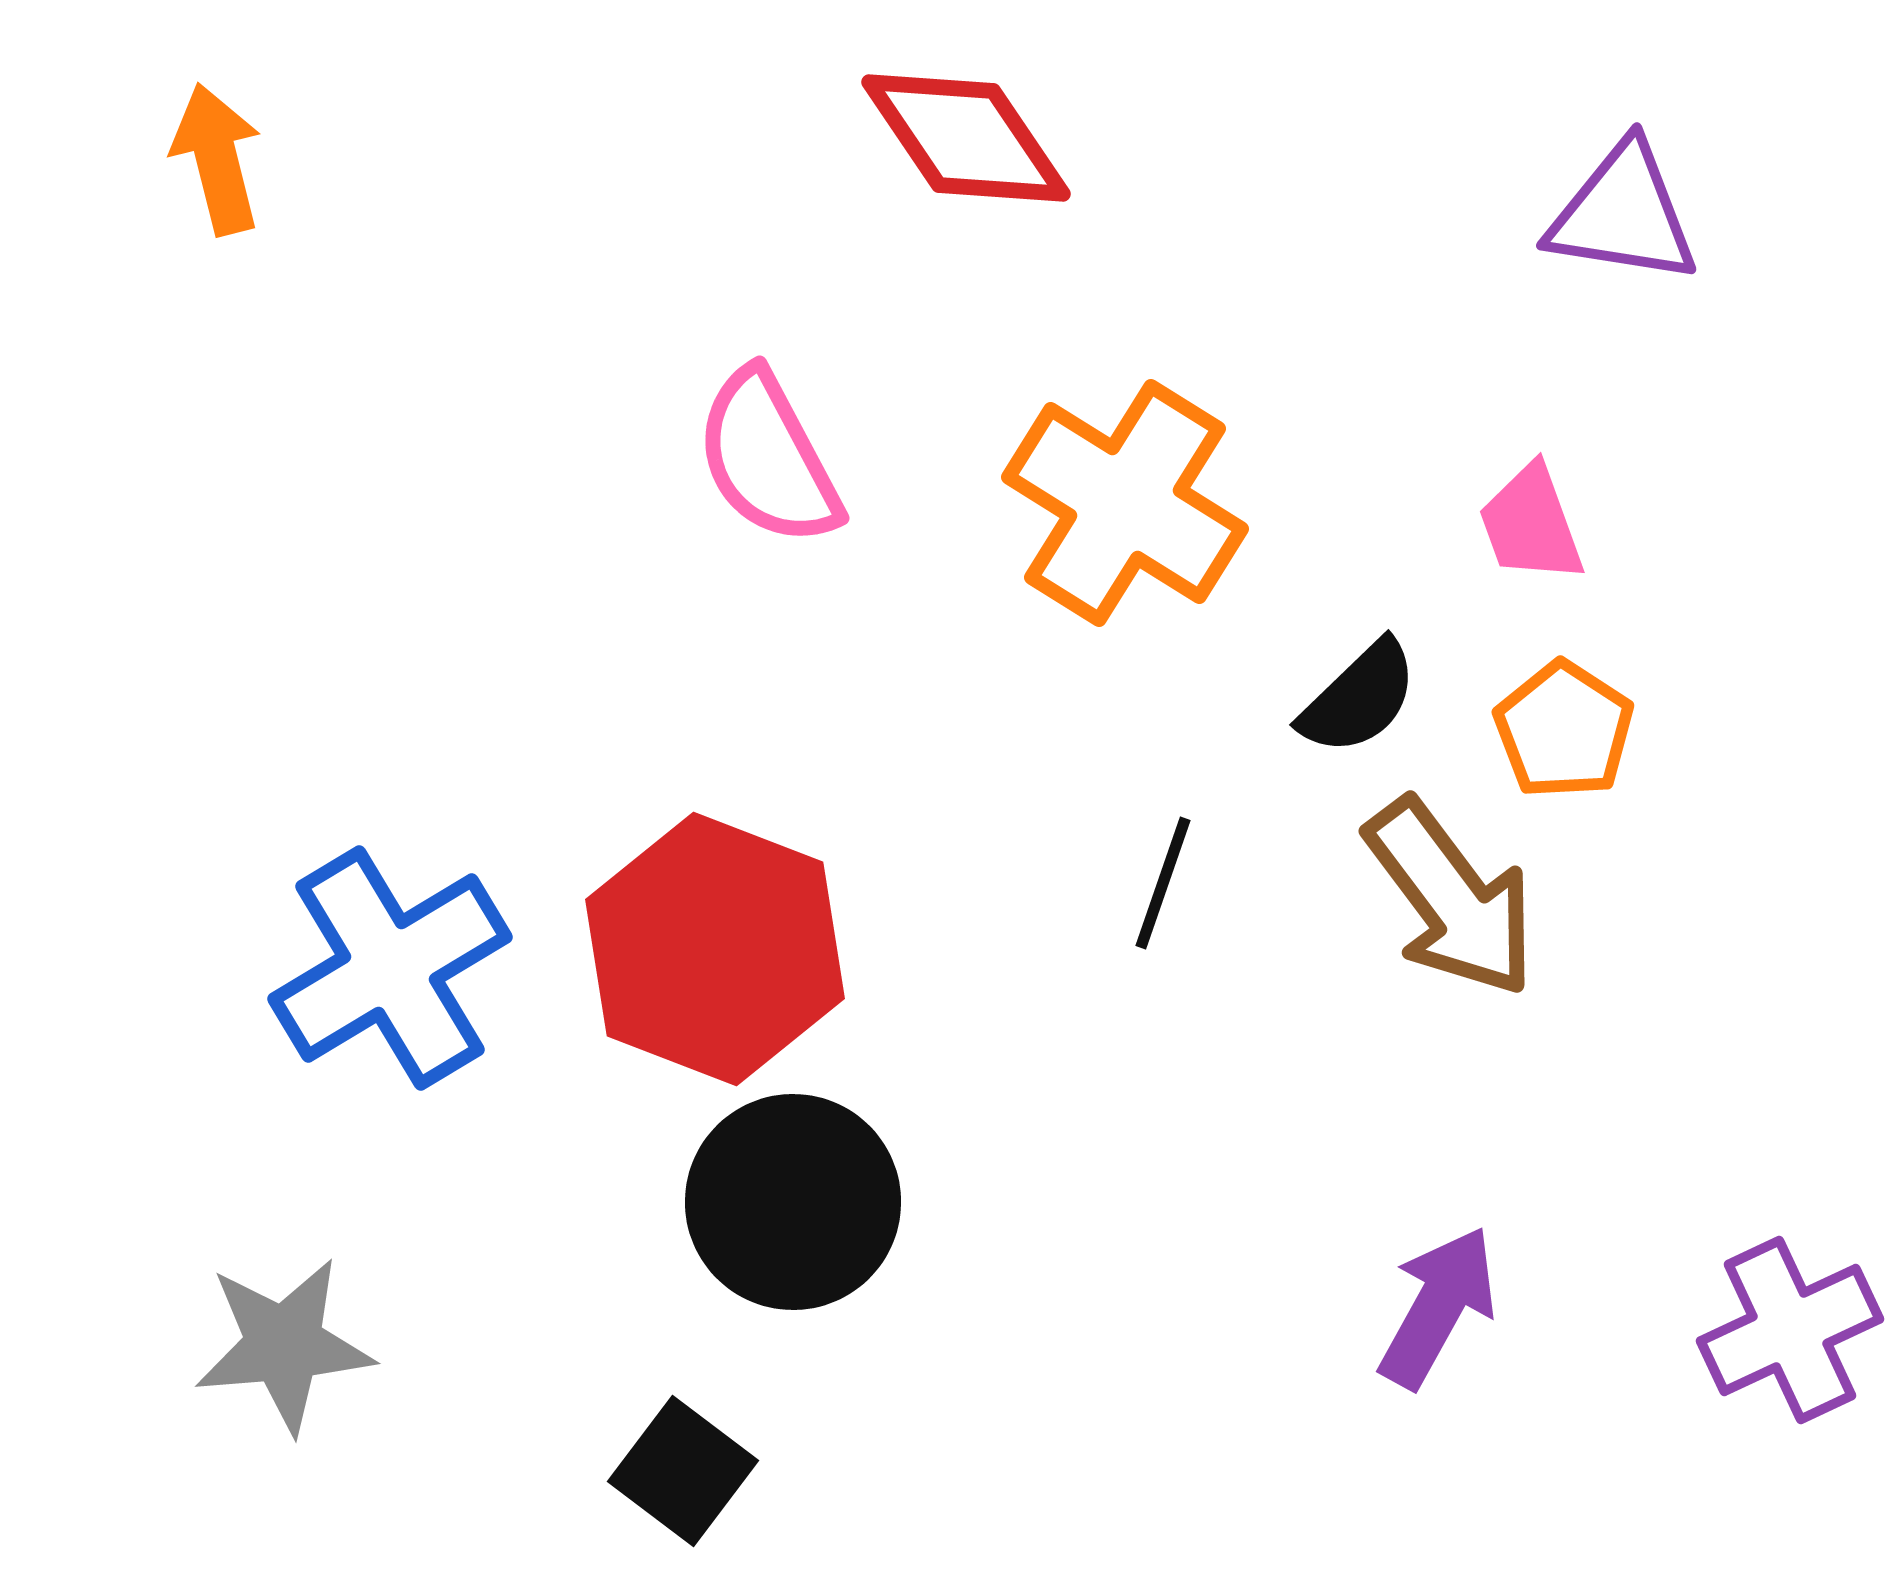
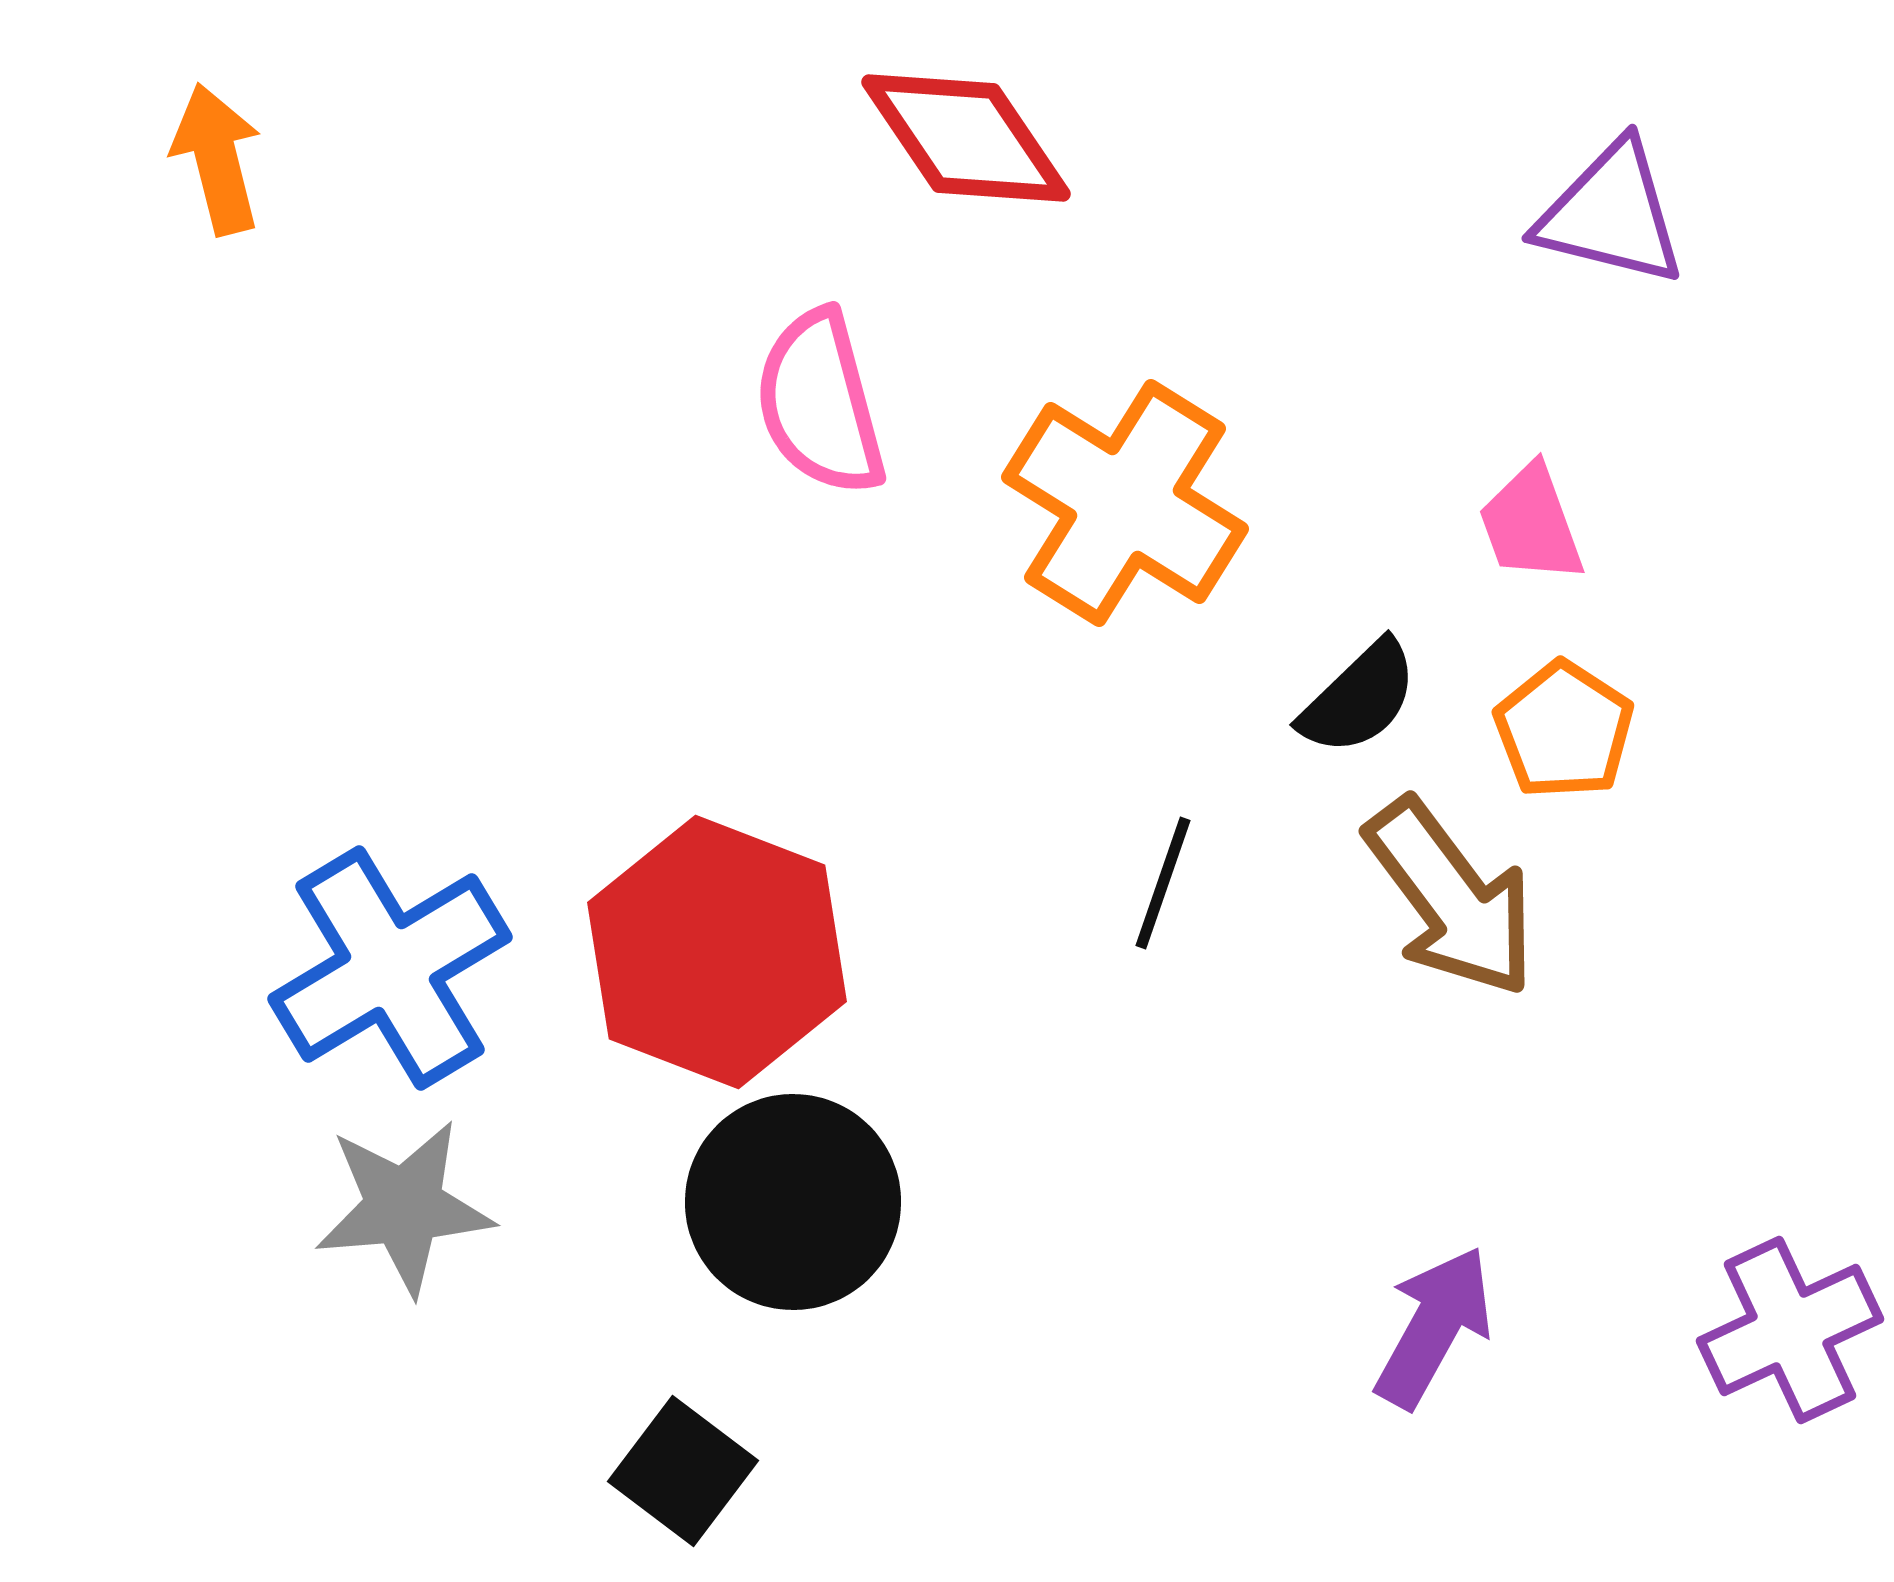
purple triangle: moved 12 px left; rotated 5 degrees clockwise
pink semicircle: moved 52 px right, 55 px up; rotated 13 degrees clockwise
red hexagon: moved 2 px right, 3 px down
purple arrow: moved 4 px left, 20 px down
gray star: moved 120 px right, 138 px up
